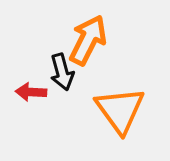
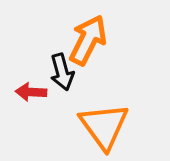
orange triangle: moved 16 px left, 16 px down
